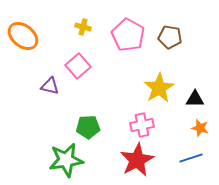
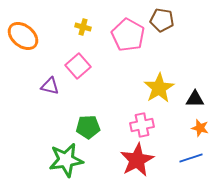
brown pentagon: moved 8 px left, 17 px up
